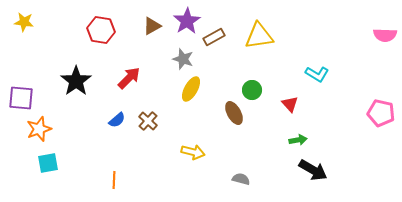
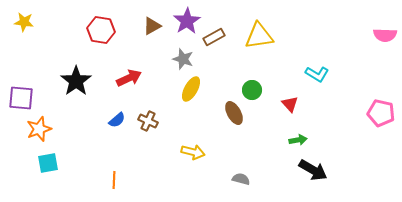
red arrow: rotated 20 degrees clockwise
brown cross: rotated 18 degrees counterclockwise
